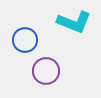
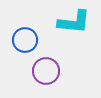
cyan L-shape: rotated 16 degrees counterclockwise
